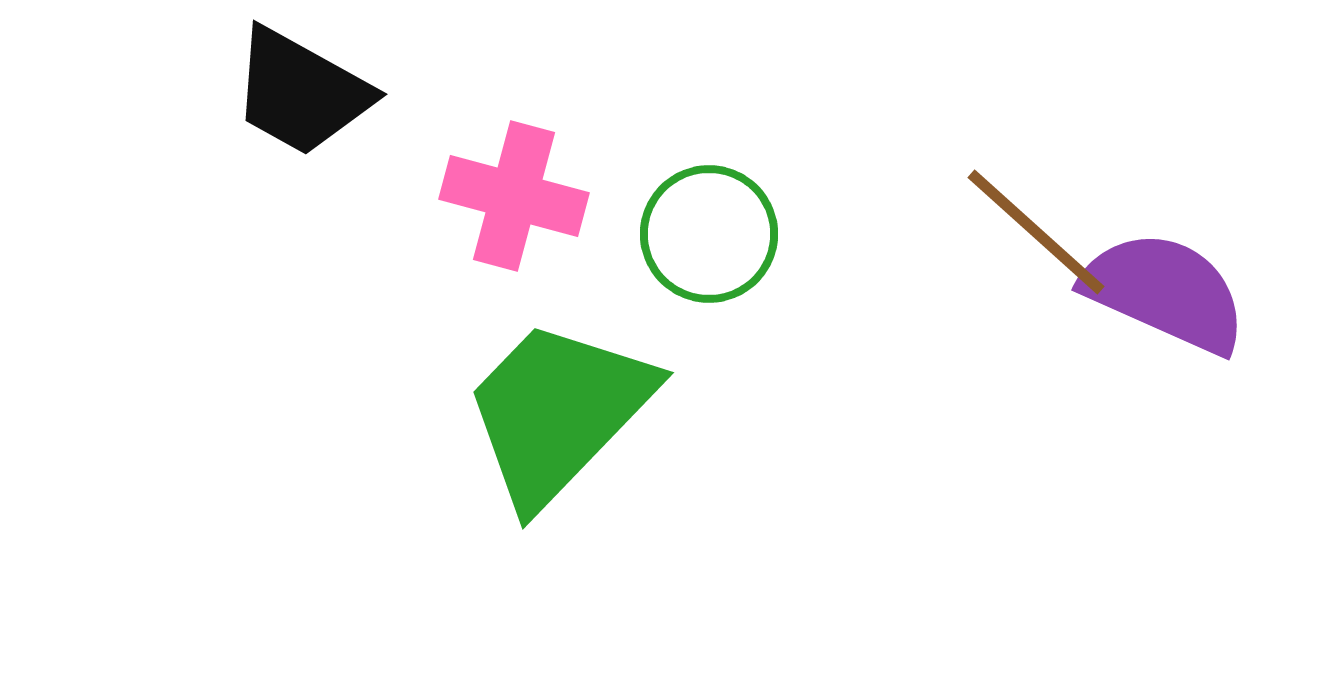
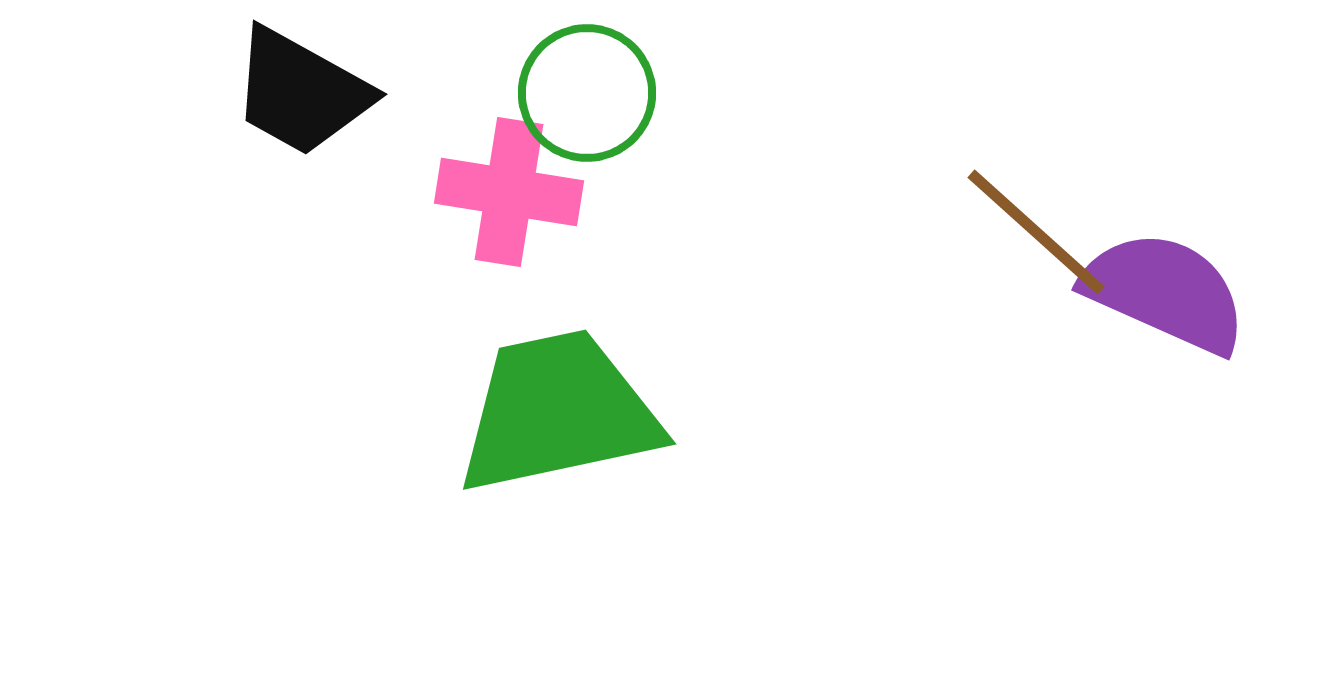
pink cross: moved 5 px left, 4 px up; rotated 6 degrees counterclockwise
green circle: moved 122 px left, 141 px up
green trapezoid: rotated 34 degrees clockwise
